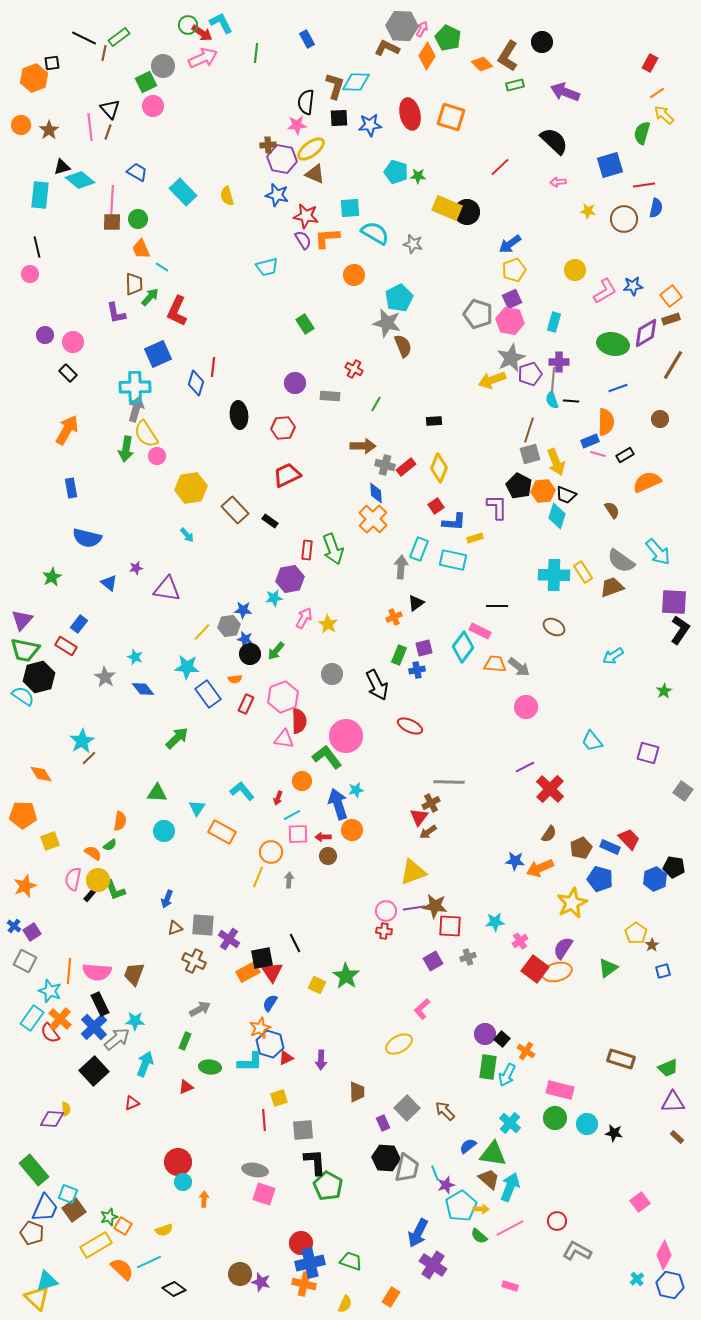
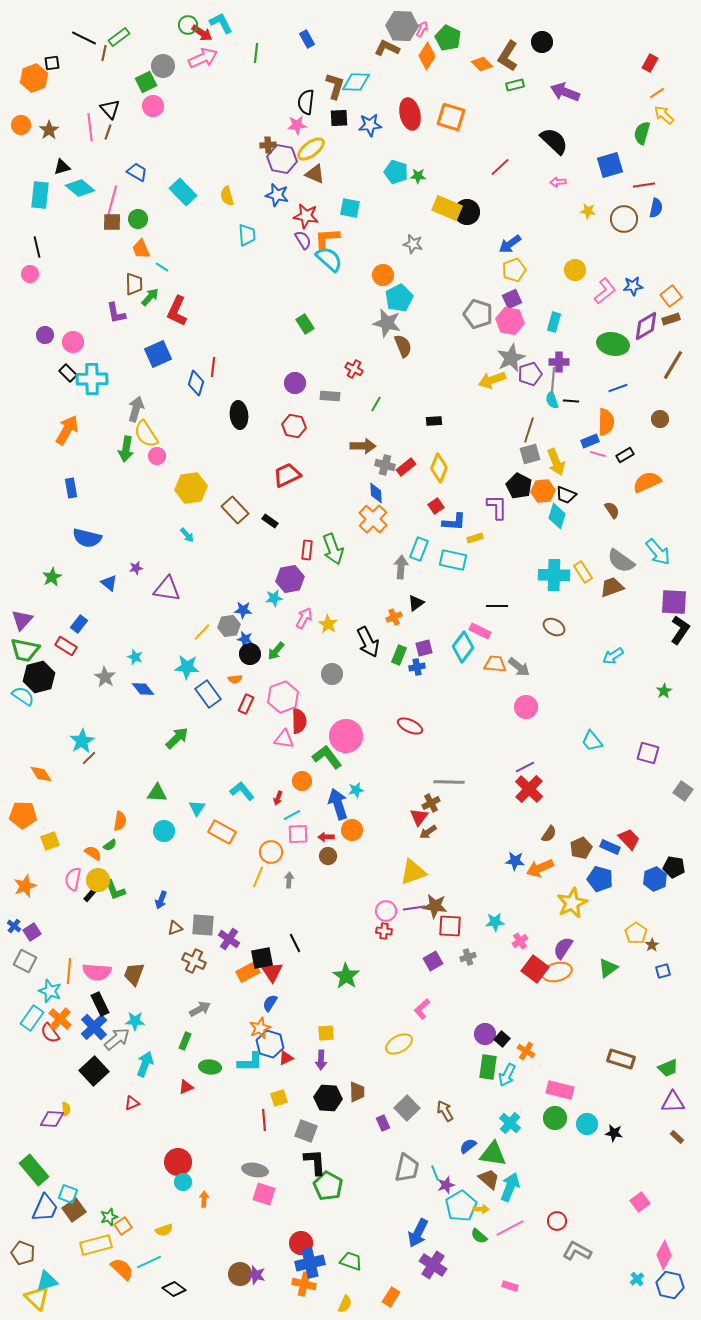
cyan diamond at (80, 180): moved 8 px down
pink line at (112, 201): rotated 12 degrees clockwise
cyan square at (350, 208): rotated 15 degrees clockwise
cyan semicircle at (375, 233): moved 46 px left, 26 px down; rotated 12 degrees clockwise
cyan trapezoid at (267, 267): moved 20 px left, 32 px up; rotated 80 degrees counterclockwise
orange circle at (354, 275): moved 29 px right
pink L-shape at (605, 291): rotated 8 degrees counterclockwise
purple diamond at (646, 333): moved 7 px up
cyan cross at (135, 387): moved 43 px left, 8 px up
red hexagon at (283, 428): moved 11 px right, 2 px up; rotated 15 degrees clockwise
blue cross at (417, 670): moved 3 px up
black arrow at (377, 685): moved 9 px left, 43 px up
red cross at (550, 789): moved 21 px left
red arrow at (323, 837): moved 3 px right
blue arrow at (167, 899): moved 6 px left, 1 px down
yellow square at (317, 985): moved 9 px right, 48 px down; rotated 30 degrees counterclockwise
brown arrow at (445, 1111): rotated 15 degrees clockwise
gray square at (303, 1130): moved 3 px right, 1 px down; rotated 25 degrees clockwise
black hexagon at (386, 1158): moved 58 px left, 60 px up
orange square at (123, 1226): rotated 24 degrees clockwise
brown pentagon at (32, 1233): moved 9 px left, 20 px down
yellow rectangle at (96, 1245): rotated 16 degrees clockwise
purple star at (261, 1282): moved 5 px left, 7 px up
